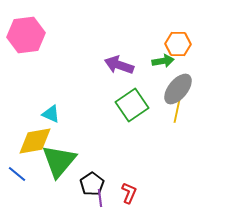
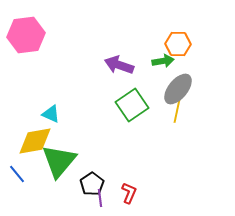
blue line: rotated 12 degrees clockwise
